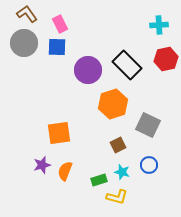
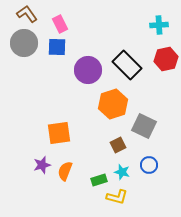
gray square: moved 4 px left, 1 px down
